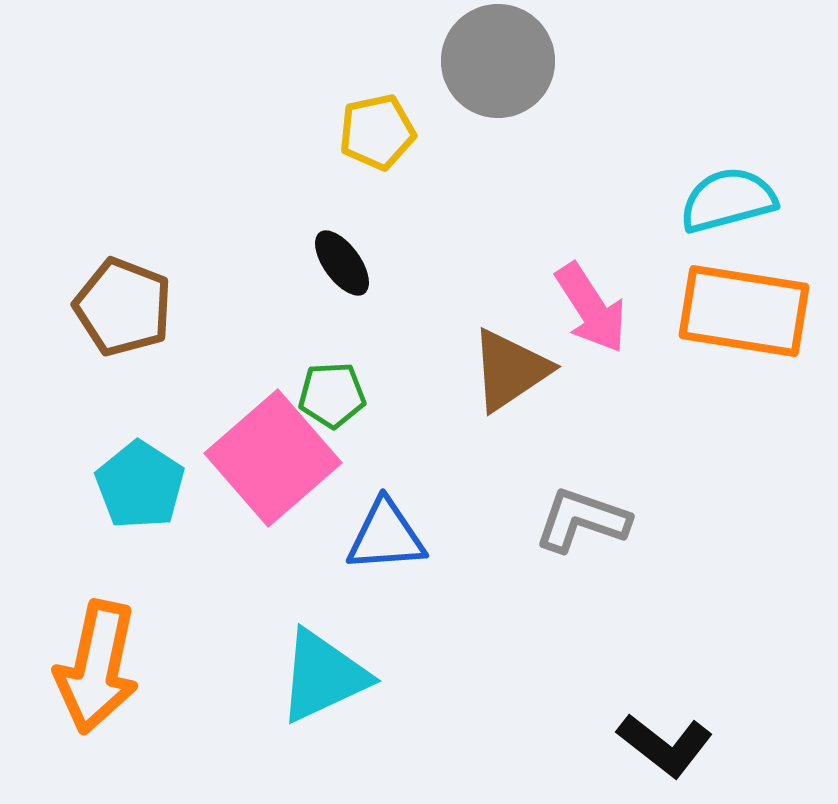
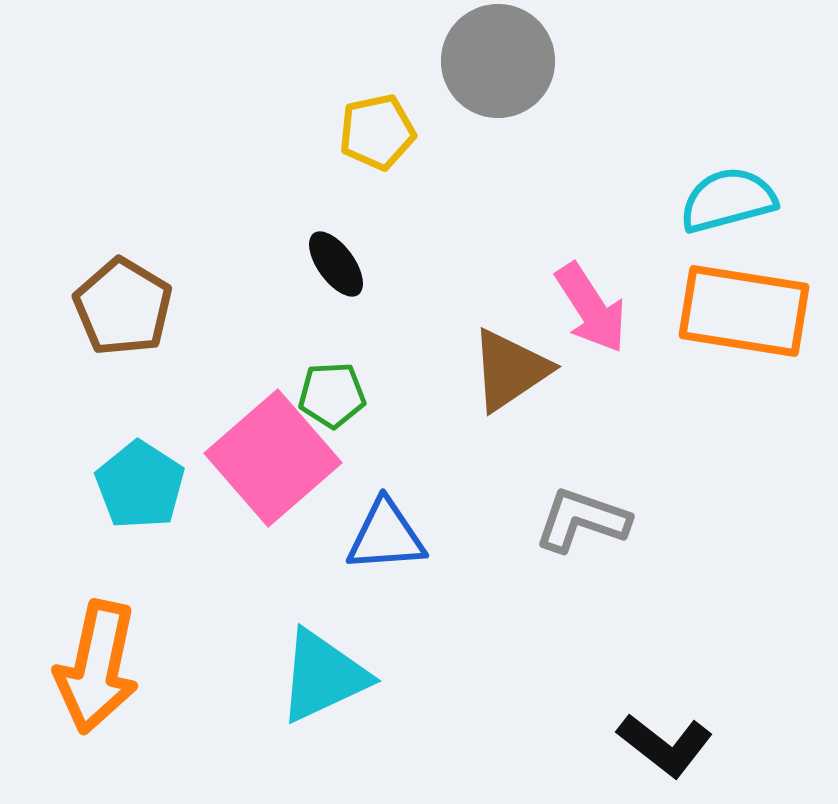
black ellipse: moved 6 px left, 1 px down
brown pentagon: rotated 10 degrees clockwise
